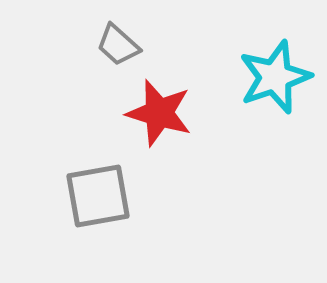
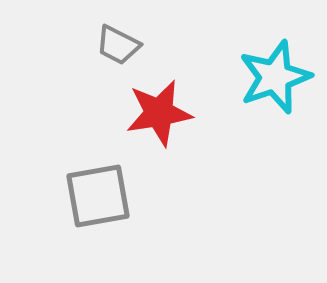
gray trapezoid: rotated 15 degrees counterclockwise
red star: rotated 26 degrees counterclockwise
